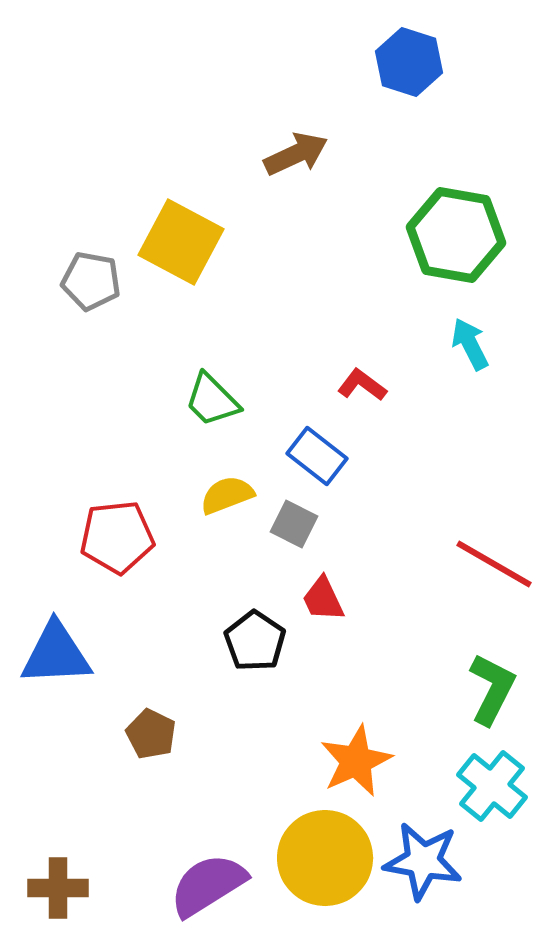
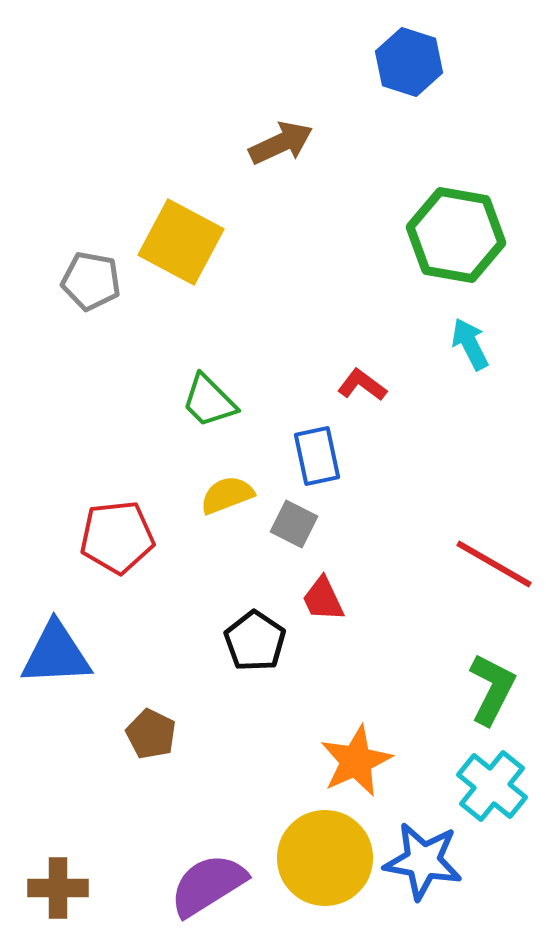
brown arrow: moved 15 px left, 11 px up
green trapezoid: moved 3 px left, 1 px down
blue rectangle: rotated 40 degrees clockwise
